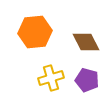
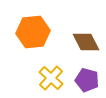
orange hexagon: moved 2 px left
yellow cross: rotated 30 degrees counterclockwise
